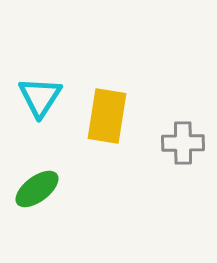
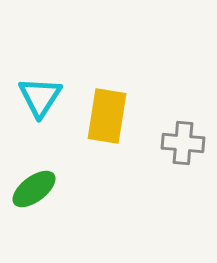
gray cross: rotated 6 degrees clockwise
green ellipse: moved 3 px left
